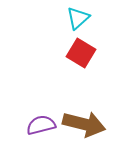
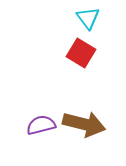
cyan triangle: moved 10 px right; rotated 25 degrees counterclockwise
